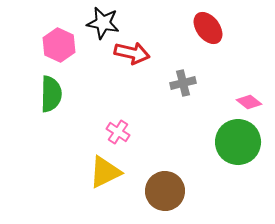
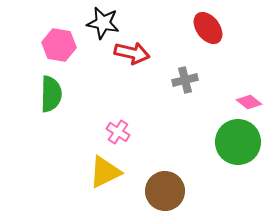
pink hexagon: rotated 16 degrees counterclockwise
gray cross: moved 2 px right, 3 px up
